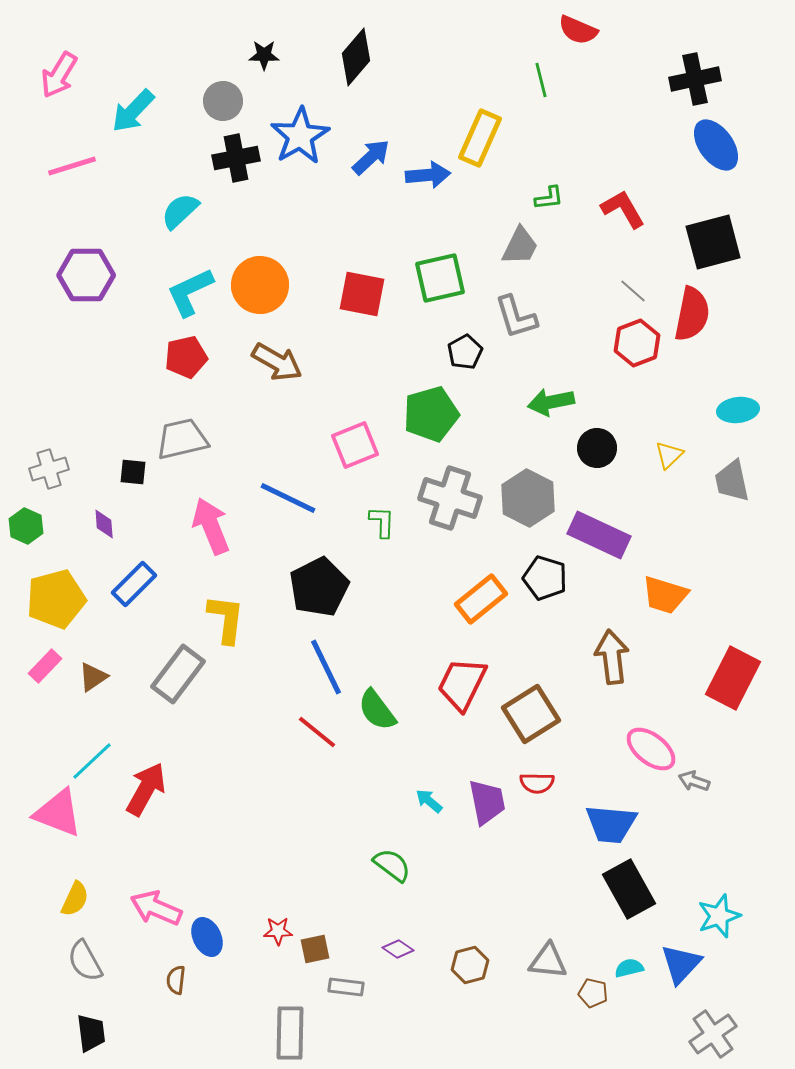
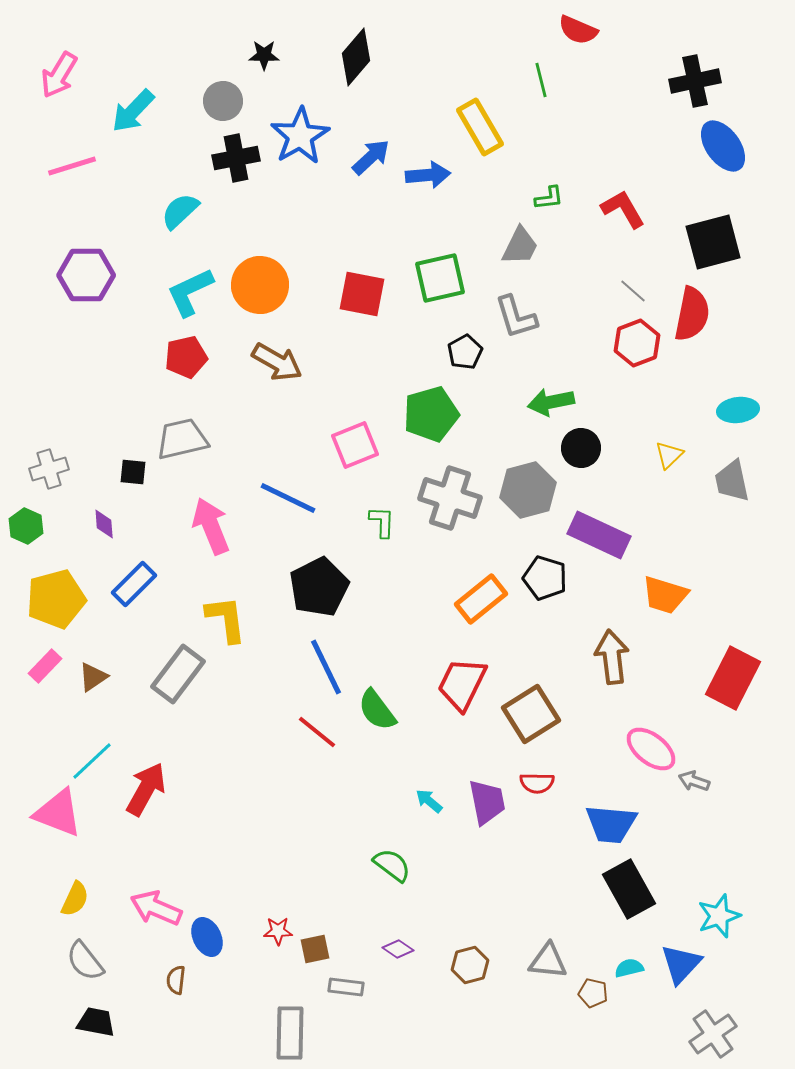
black cross at (695, 79): moved 2 px down
yellow rectangle at (480, 138): moved 11 px up; rotated 54 degrees counterclockwise
blue ellipse at (716, 145): moved 7 px right, 1 px down
black circle at (597, 448): moved 16 px left
gray hexagon at (528, 498): moved 8 px up; rotated 18 degrees clockwise
yellow L-shape at (226, 619): rotated 14 degrees counterclockwise
gray semicircle at (85, 961): rotated 9 degrees counterclockwise
black trapezoid at (91, 1033): moved 5 px right, 11 px up; rotated 72 degrees counterclockwise
